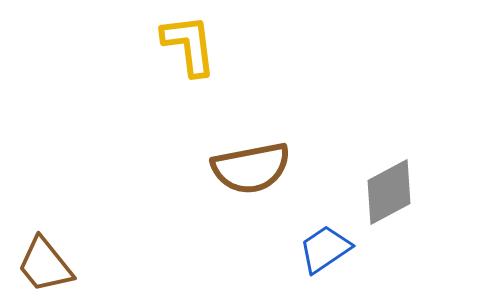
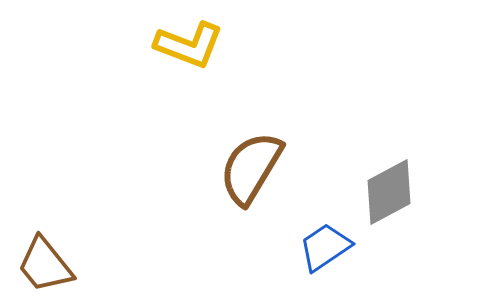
yellow L-shape: rotated 118 degrees clockwise
brown semicircle: rotated 132 degrees clockwise
blue trapezoid: moved 2 px up
